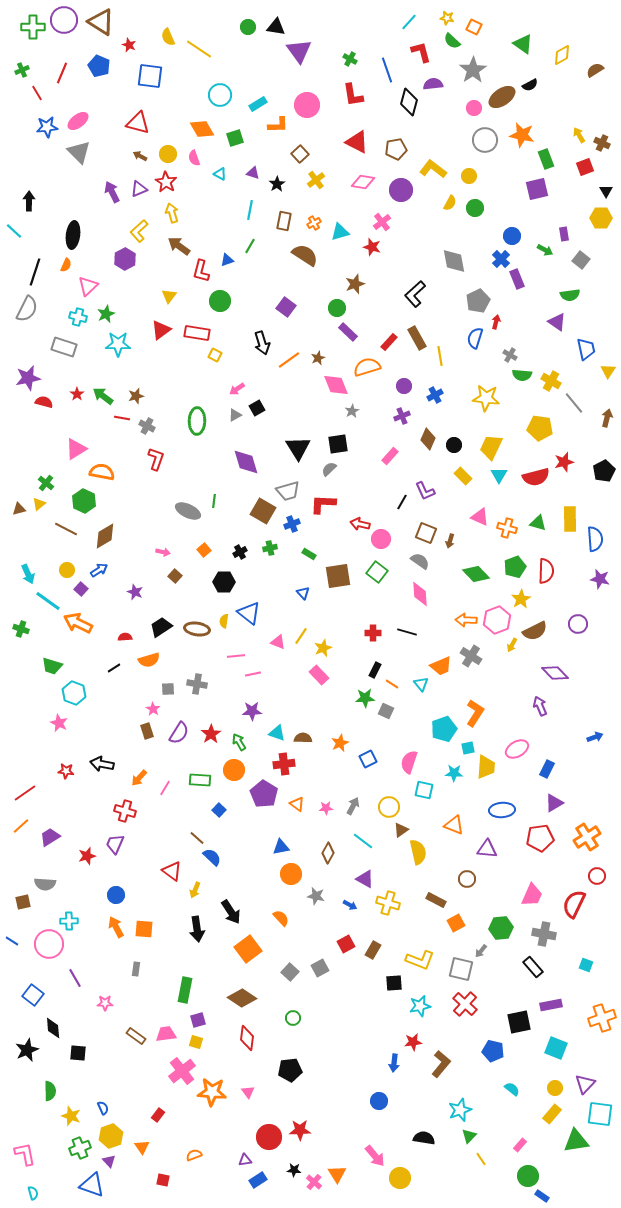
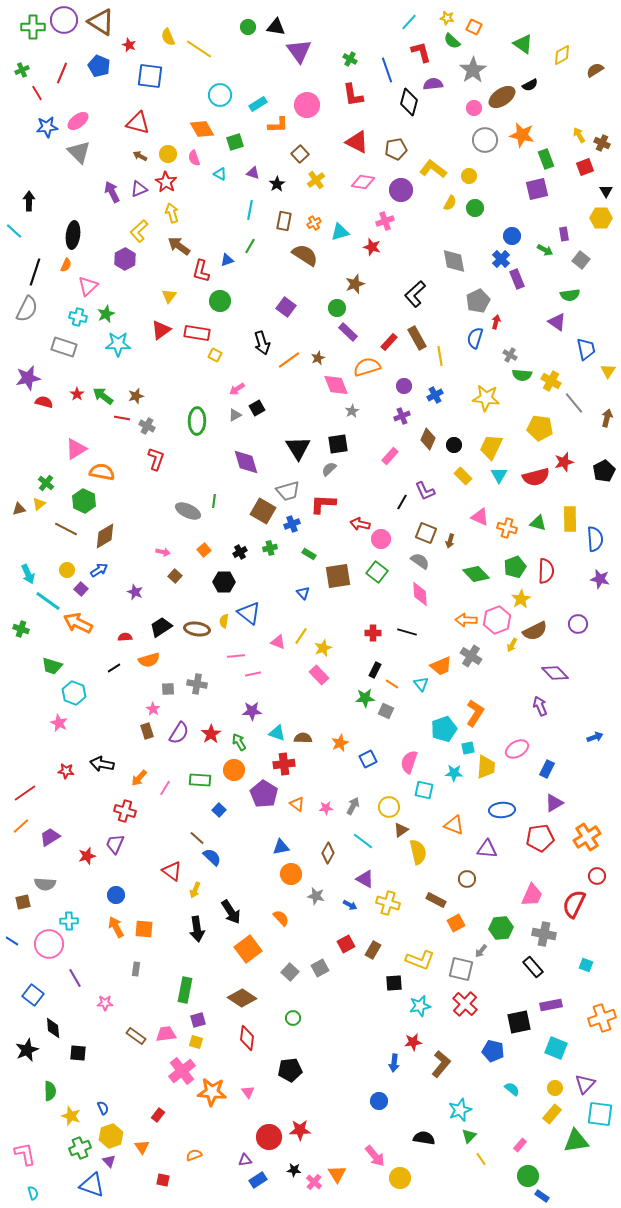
green square at (235, 138): moved 4 px down
pink cross at (382, 222): moved 3 px right, 1 px up; rotated 18 degrees clockwise
